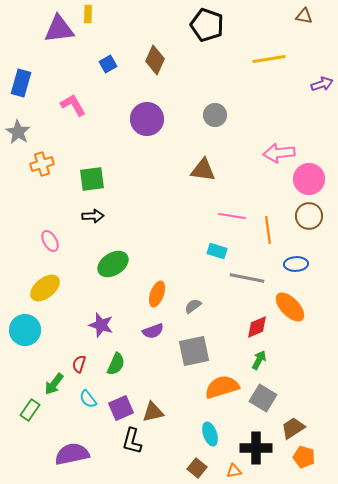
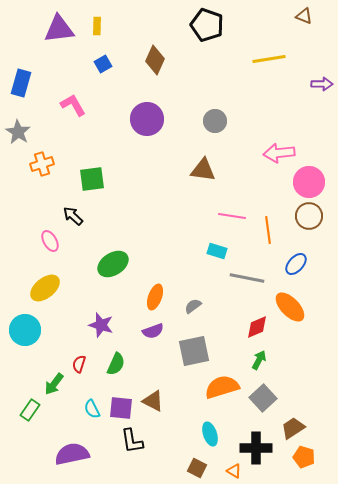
yellow rectangle at (88, 14): moved 9 px right, 12 px down
brown triangle at (304, 16): rotated 12 degrees clockwise
blue square at (108, 64): moved 5 px left
purple arrow at (322, 84): rotated 20 degrees clockwise
gray circle at (215, 115): moved 6 px down
pink circle at (309, 179): moved 3 px down
black arrow at (93, 216): moved 20 px left; rotated 135 degrees counterclockwise
blue ellipse at (296, 264): rotated 45 degrees counterclockwise
orange ellipse at (157, 294): moved 2 px left, 3 px down
gray square at (263, 398): rotated 16 degrees clockwise
cyan semicircle at (88, 399): moved 4 px right, 10 px down; rotated 12 degrees clockwise
purple square at (121, 408): rotated 30 degrees clockwise
brown triangle at (153, 412): moved 11 px up; rotated 40 degrees clockwise
black L-shape at (132, 441): rotated 24 degrees counterclockwise
brown square at (197, 468): rotated 12 degrees counterclockwise
orange triangle at (234, 471): rotated 42 degrees clockwise
